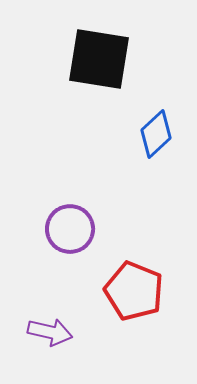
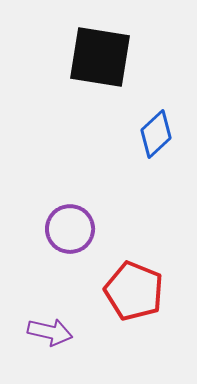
black square: moved 1 px right, 2 px up
